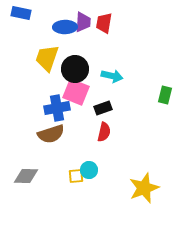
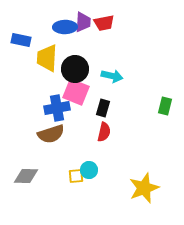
blue rectangle: moved 27 px down
red trapezoid: rotated 110 degrees counterclockwise
yellow trapezoid: rotated 16 degrees counterclockwise
green rectangle: moved 11 px down
black rectangle: rotated 54 degrees counterclockwise
